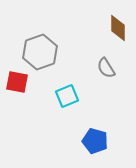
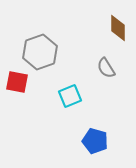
cyan square: moved 3 px right
